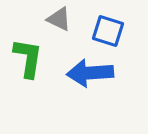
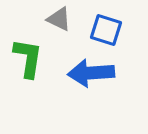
blue square: moved 2 px left, 1 px up
blue arrow: moved 1 px right
